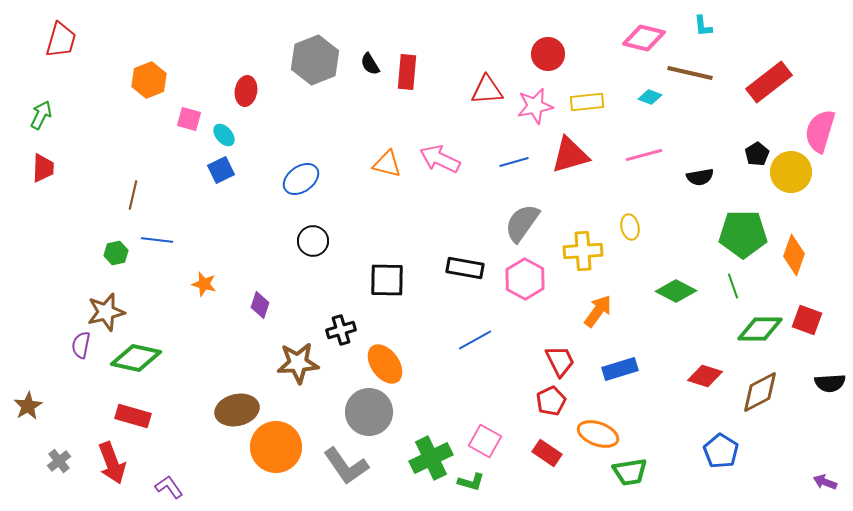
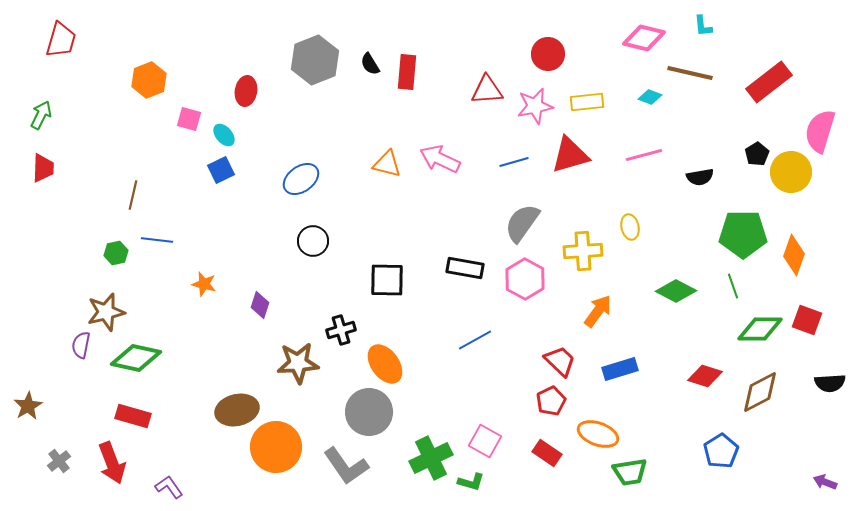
red trapezoid at (560, 361): rotated 20 degrees counterclockwise
blue pentagon at (721, 451): rotated 8 degrees clockwise
